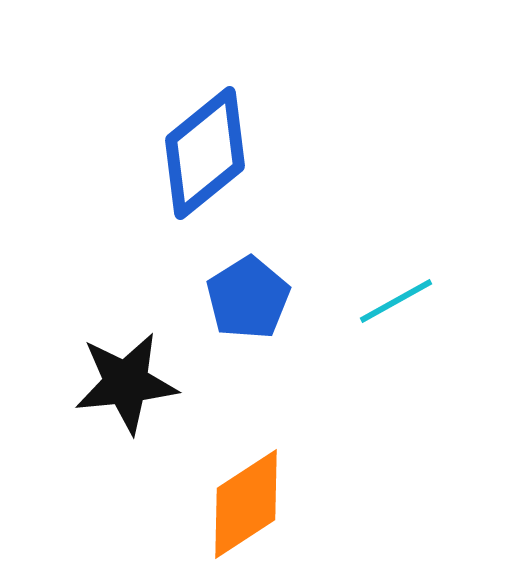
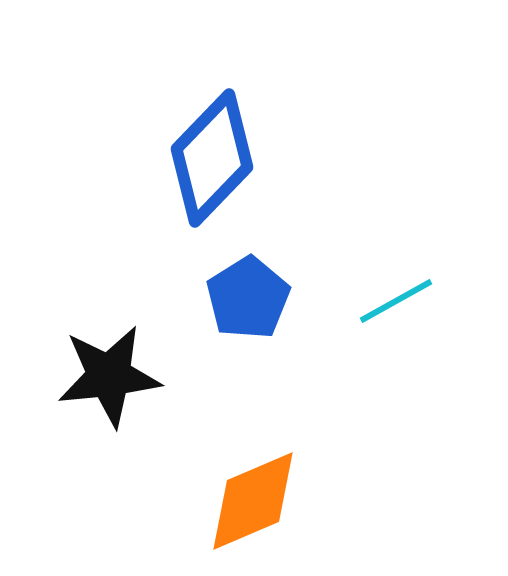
blue diamond: moved 7 px right, 5 px down; rotated 7 degrees counterclockwise
black star: moved 17 px left, 7 px up
orange diamond: moved 7 px right, 3 px up; rotated 10 degrees clockwise
